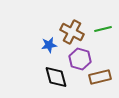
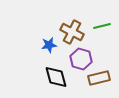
green line: moved 1 px left, 3 px up
purple hexagon: moved 1 px right
brown rectangle: moved 1 px left, 1 px down
